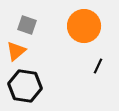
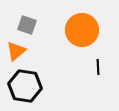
orange circle: moved 2 px left, 4 px down
black line: moved 1 px down; rotated 28 degrees counterclockwise
